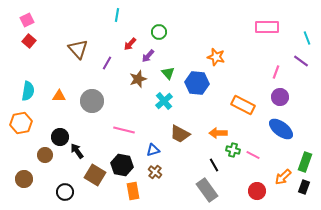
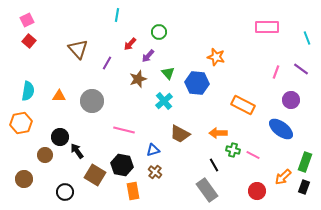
purple line at (301, 61): moved 8 px down
purple circle at (280, 97): moved 11 px right, 3 px down
